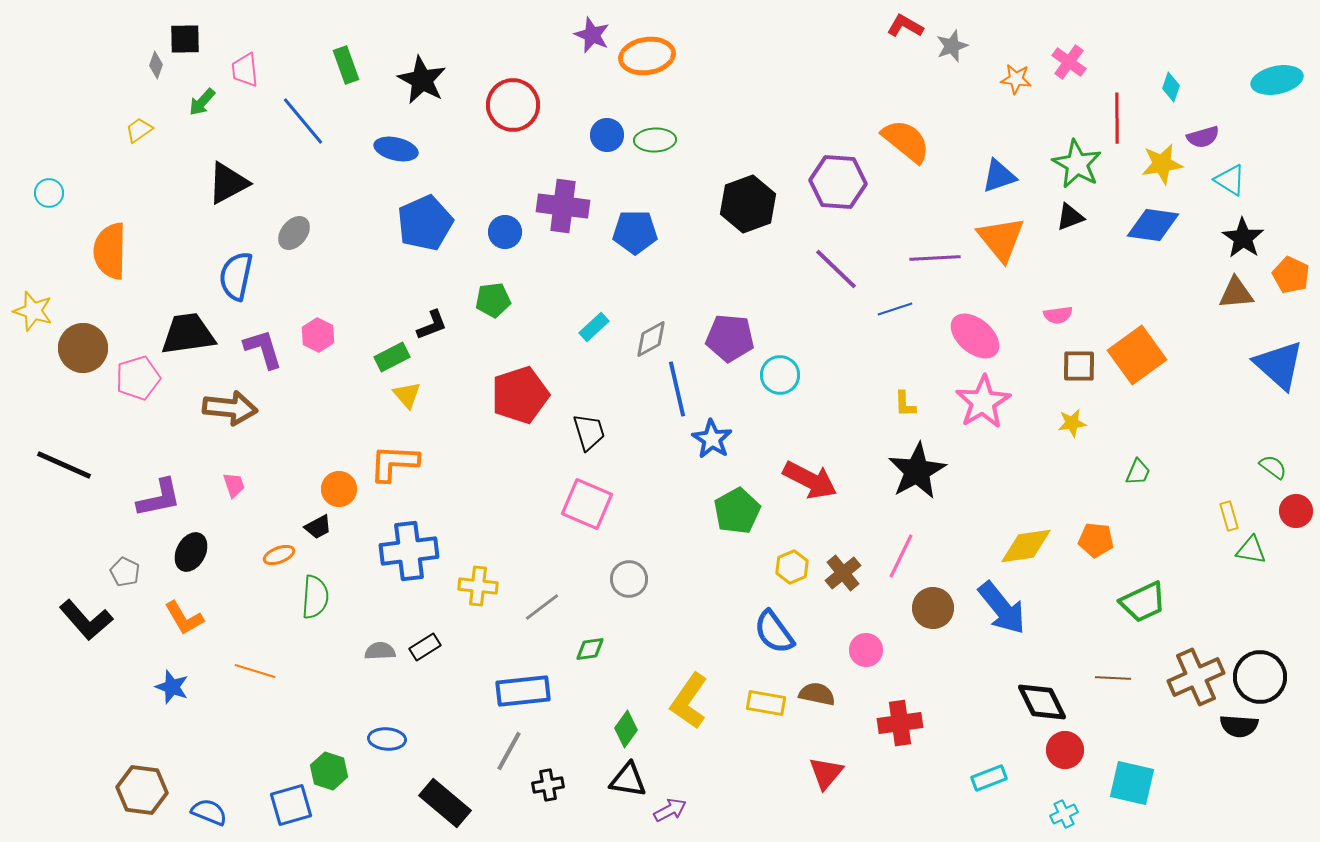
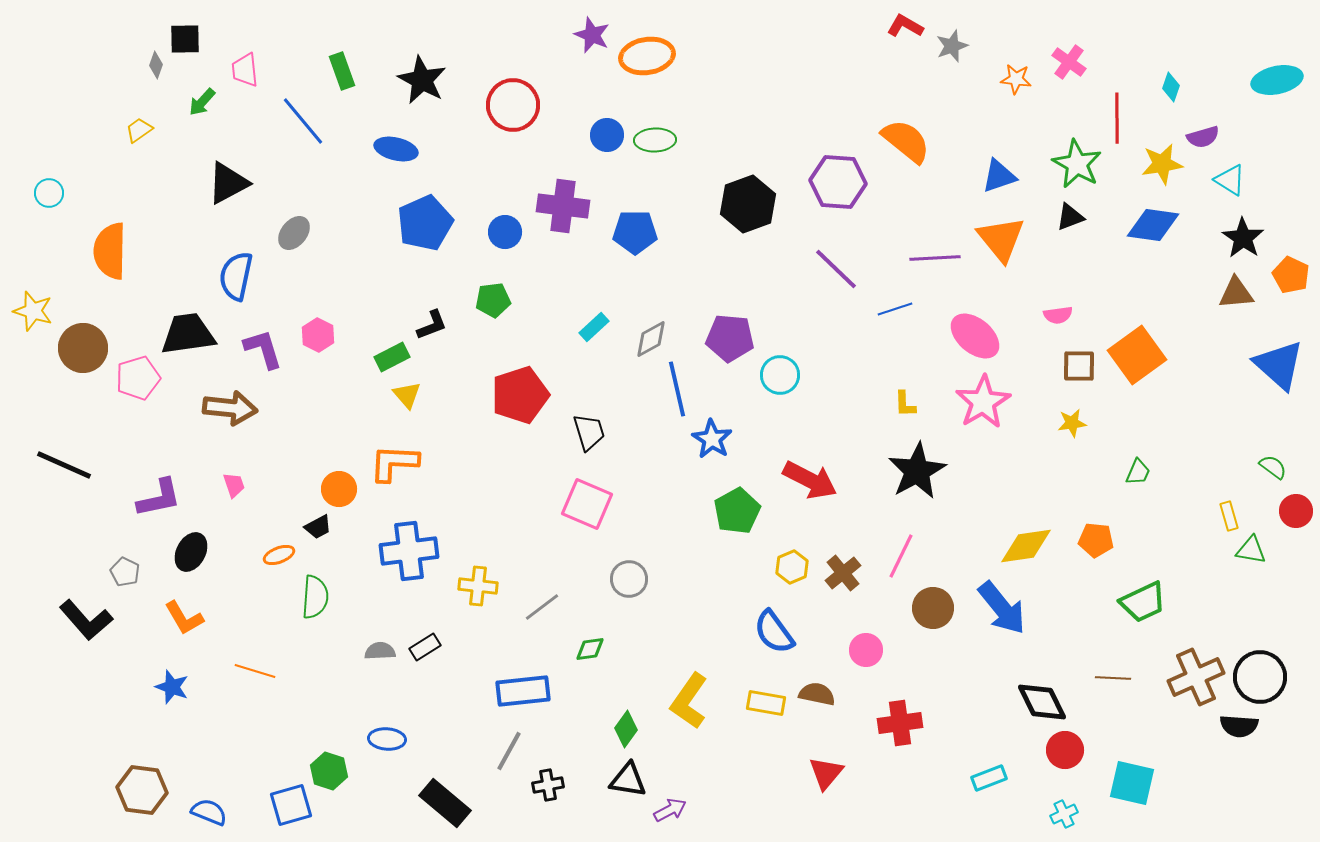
green rectangle at (346, 65): moved 4 px left, 6 px down
